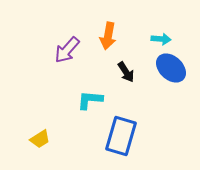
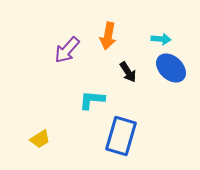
black arrow: moved 2 px right
cyan L-shape: moved 2 px right
